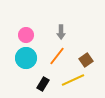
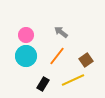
gray arrow: rotated 128 degrees clockwise
cyan circle: moved 2 px up
